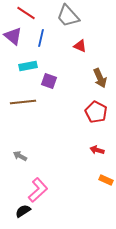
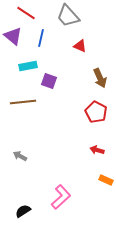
pink L-shape: moved 23 px right, 7 px down
